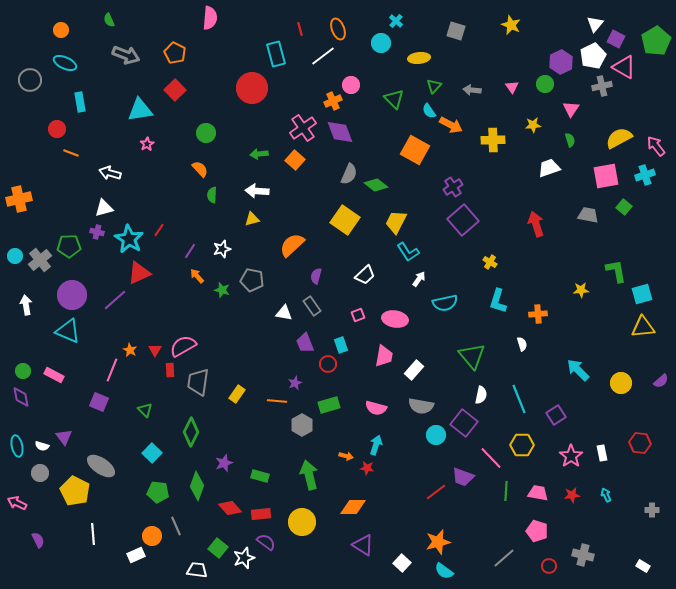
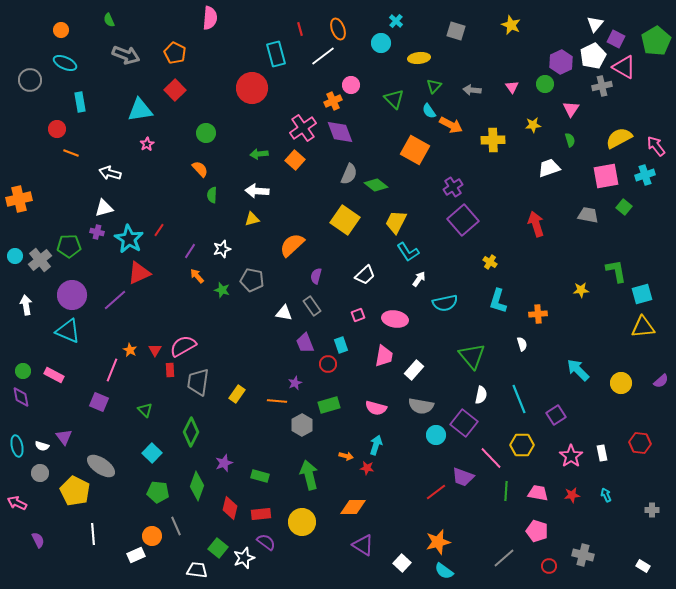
red diamond at (230, 508): rotated 55 degrees clockwise
